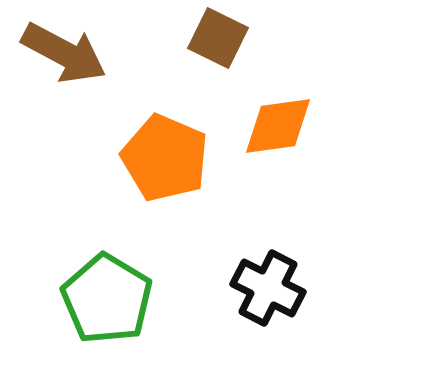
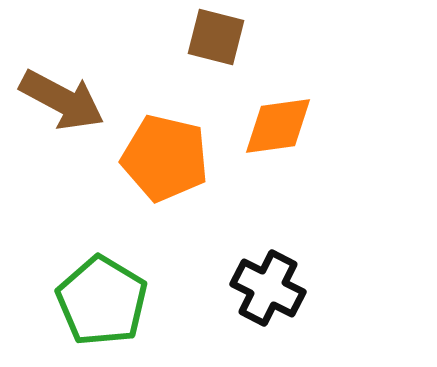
brown square: moved 2 px left, 1 px up; rotated 12 degrees counterclockwise
brown arrow: moved 2 px left, 47 px down
orange pentagon: rotated 10 degrees counterclockwise
green pentagon: moved 5 px left, 2 px down
